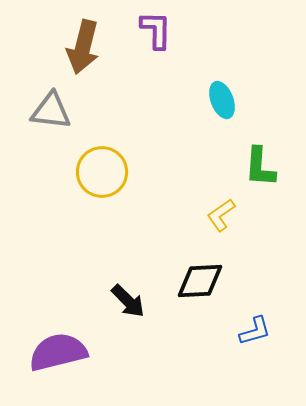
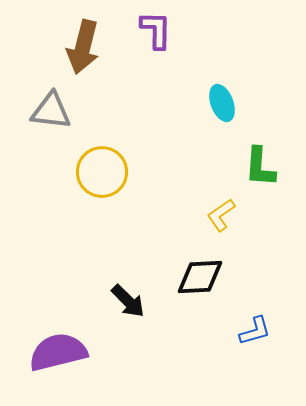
cyan ellipse: moved 3 px down
black diamond: moved 4 px up
